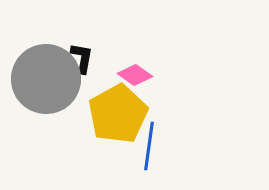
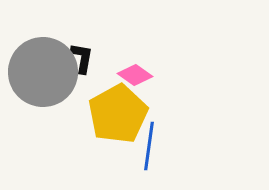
gray circle: moved 3 px left, 7 px up
